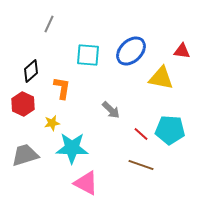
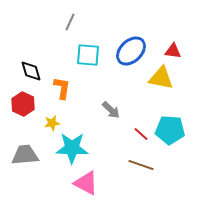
gray line: moved 21 px right, 2 px up
red triangle: moved 9 px left
black diamond: rotated 65 degrees counterclockwise
gray trapezoid: rotated 12 degrees clockwise
